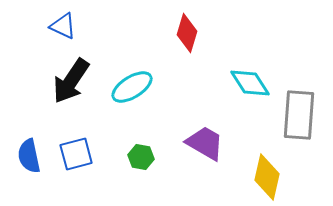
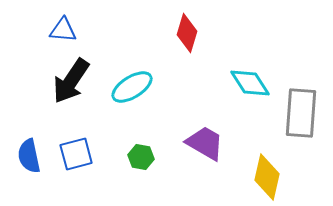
blue triangle: moved 4 px down; rotated 20 degrees counterclockwise
gray rectangle: moved 2 px right, 2 px up
